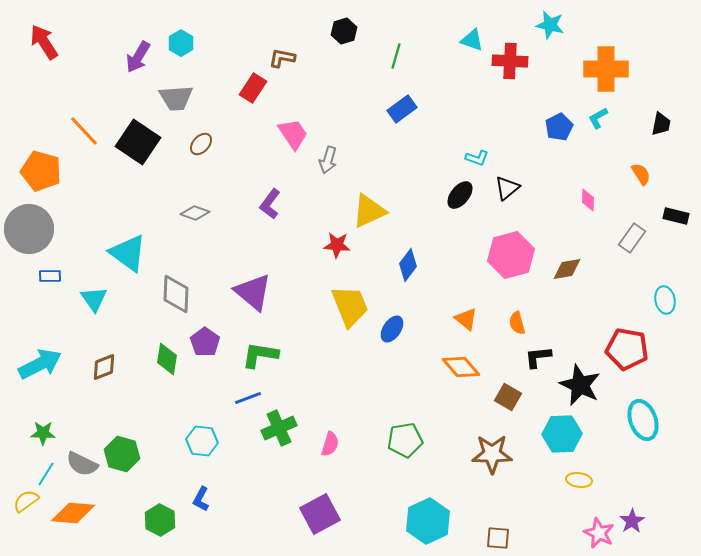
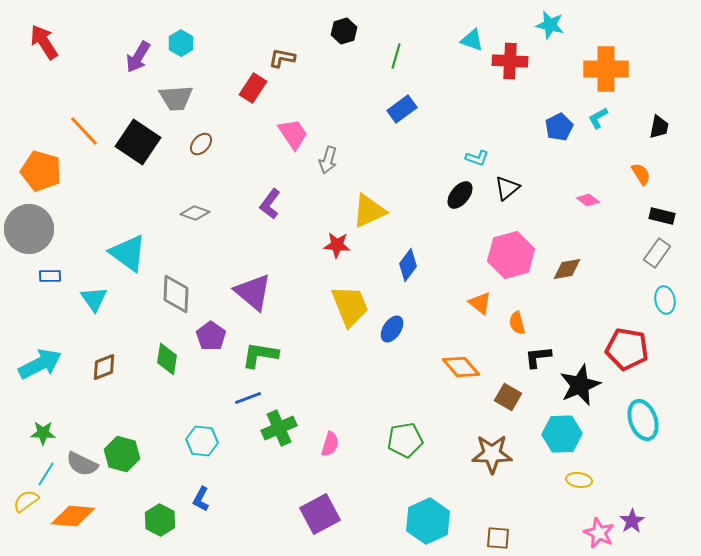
black trapezoid at (661, 124): moved 2 px left, 3 px down
pink diamond at (588, 200): rotated 55 degrees counterclockwise
black rectangle at (676, 216): moved 14 px left
gray rectangle at (632, 238): moved 25 px right, 15 px down
orange triangle at (466, 319): moved 14 px right, 16 px up
purple pentagon at (205, 342): moved 6 px right, 6 px up
black star at (580, 385): rotated 24 degrees clockwise
orange diamond at (73, 513): moved 3 px down
